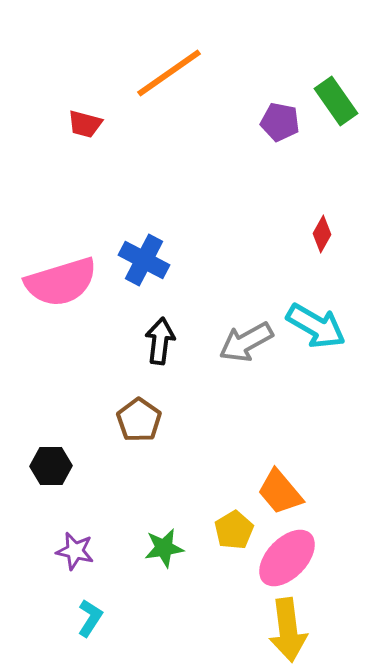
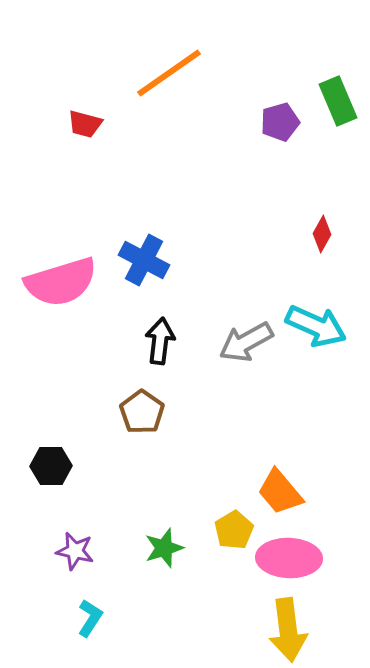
green rectangle: moved 2 px right; rotated 12 degrees clockwise
purple pentagon: rotated 27 degrees counterclockwise
cyan arrow: rotated 6 degrees counterclockwise
brown pentagon: moved 3 px right, 8 px up
green star: rotated 9 degrees counterclockwise
pink ellipse: moved 2 px right; rotated 48 degrees clockwise
